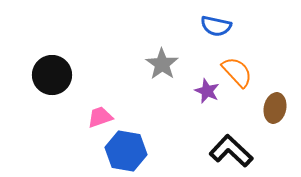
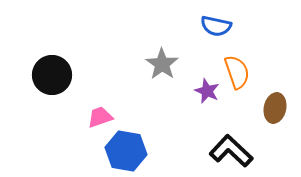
orange semicircle: rotated 24 degrees clockwise
